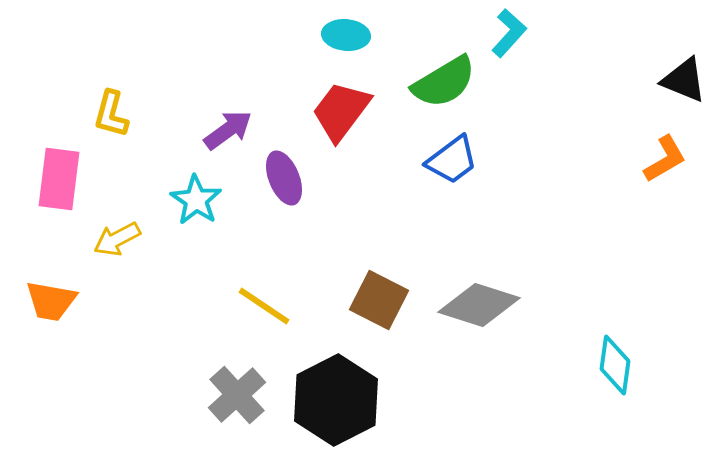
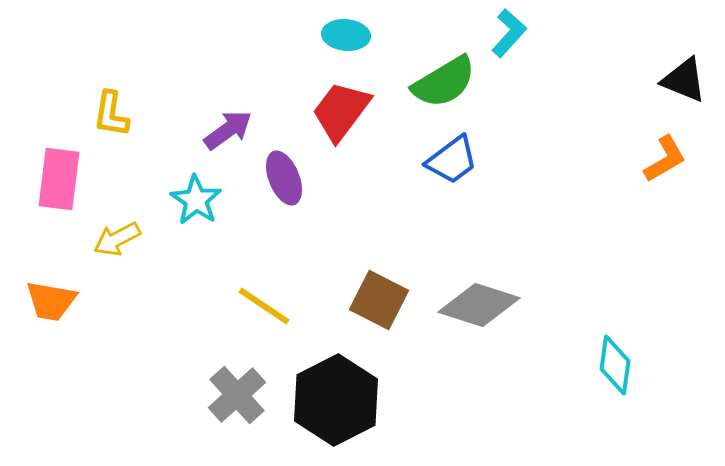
yellow L-shape: rotated 6 degrees counterclockwise
